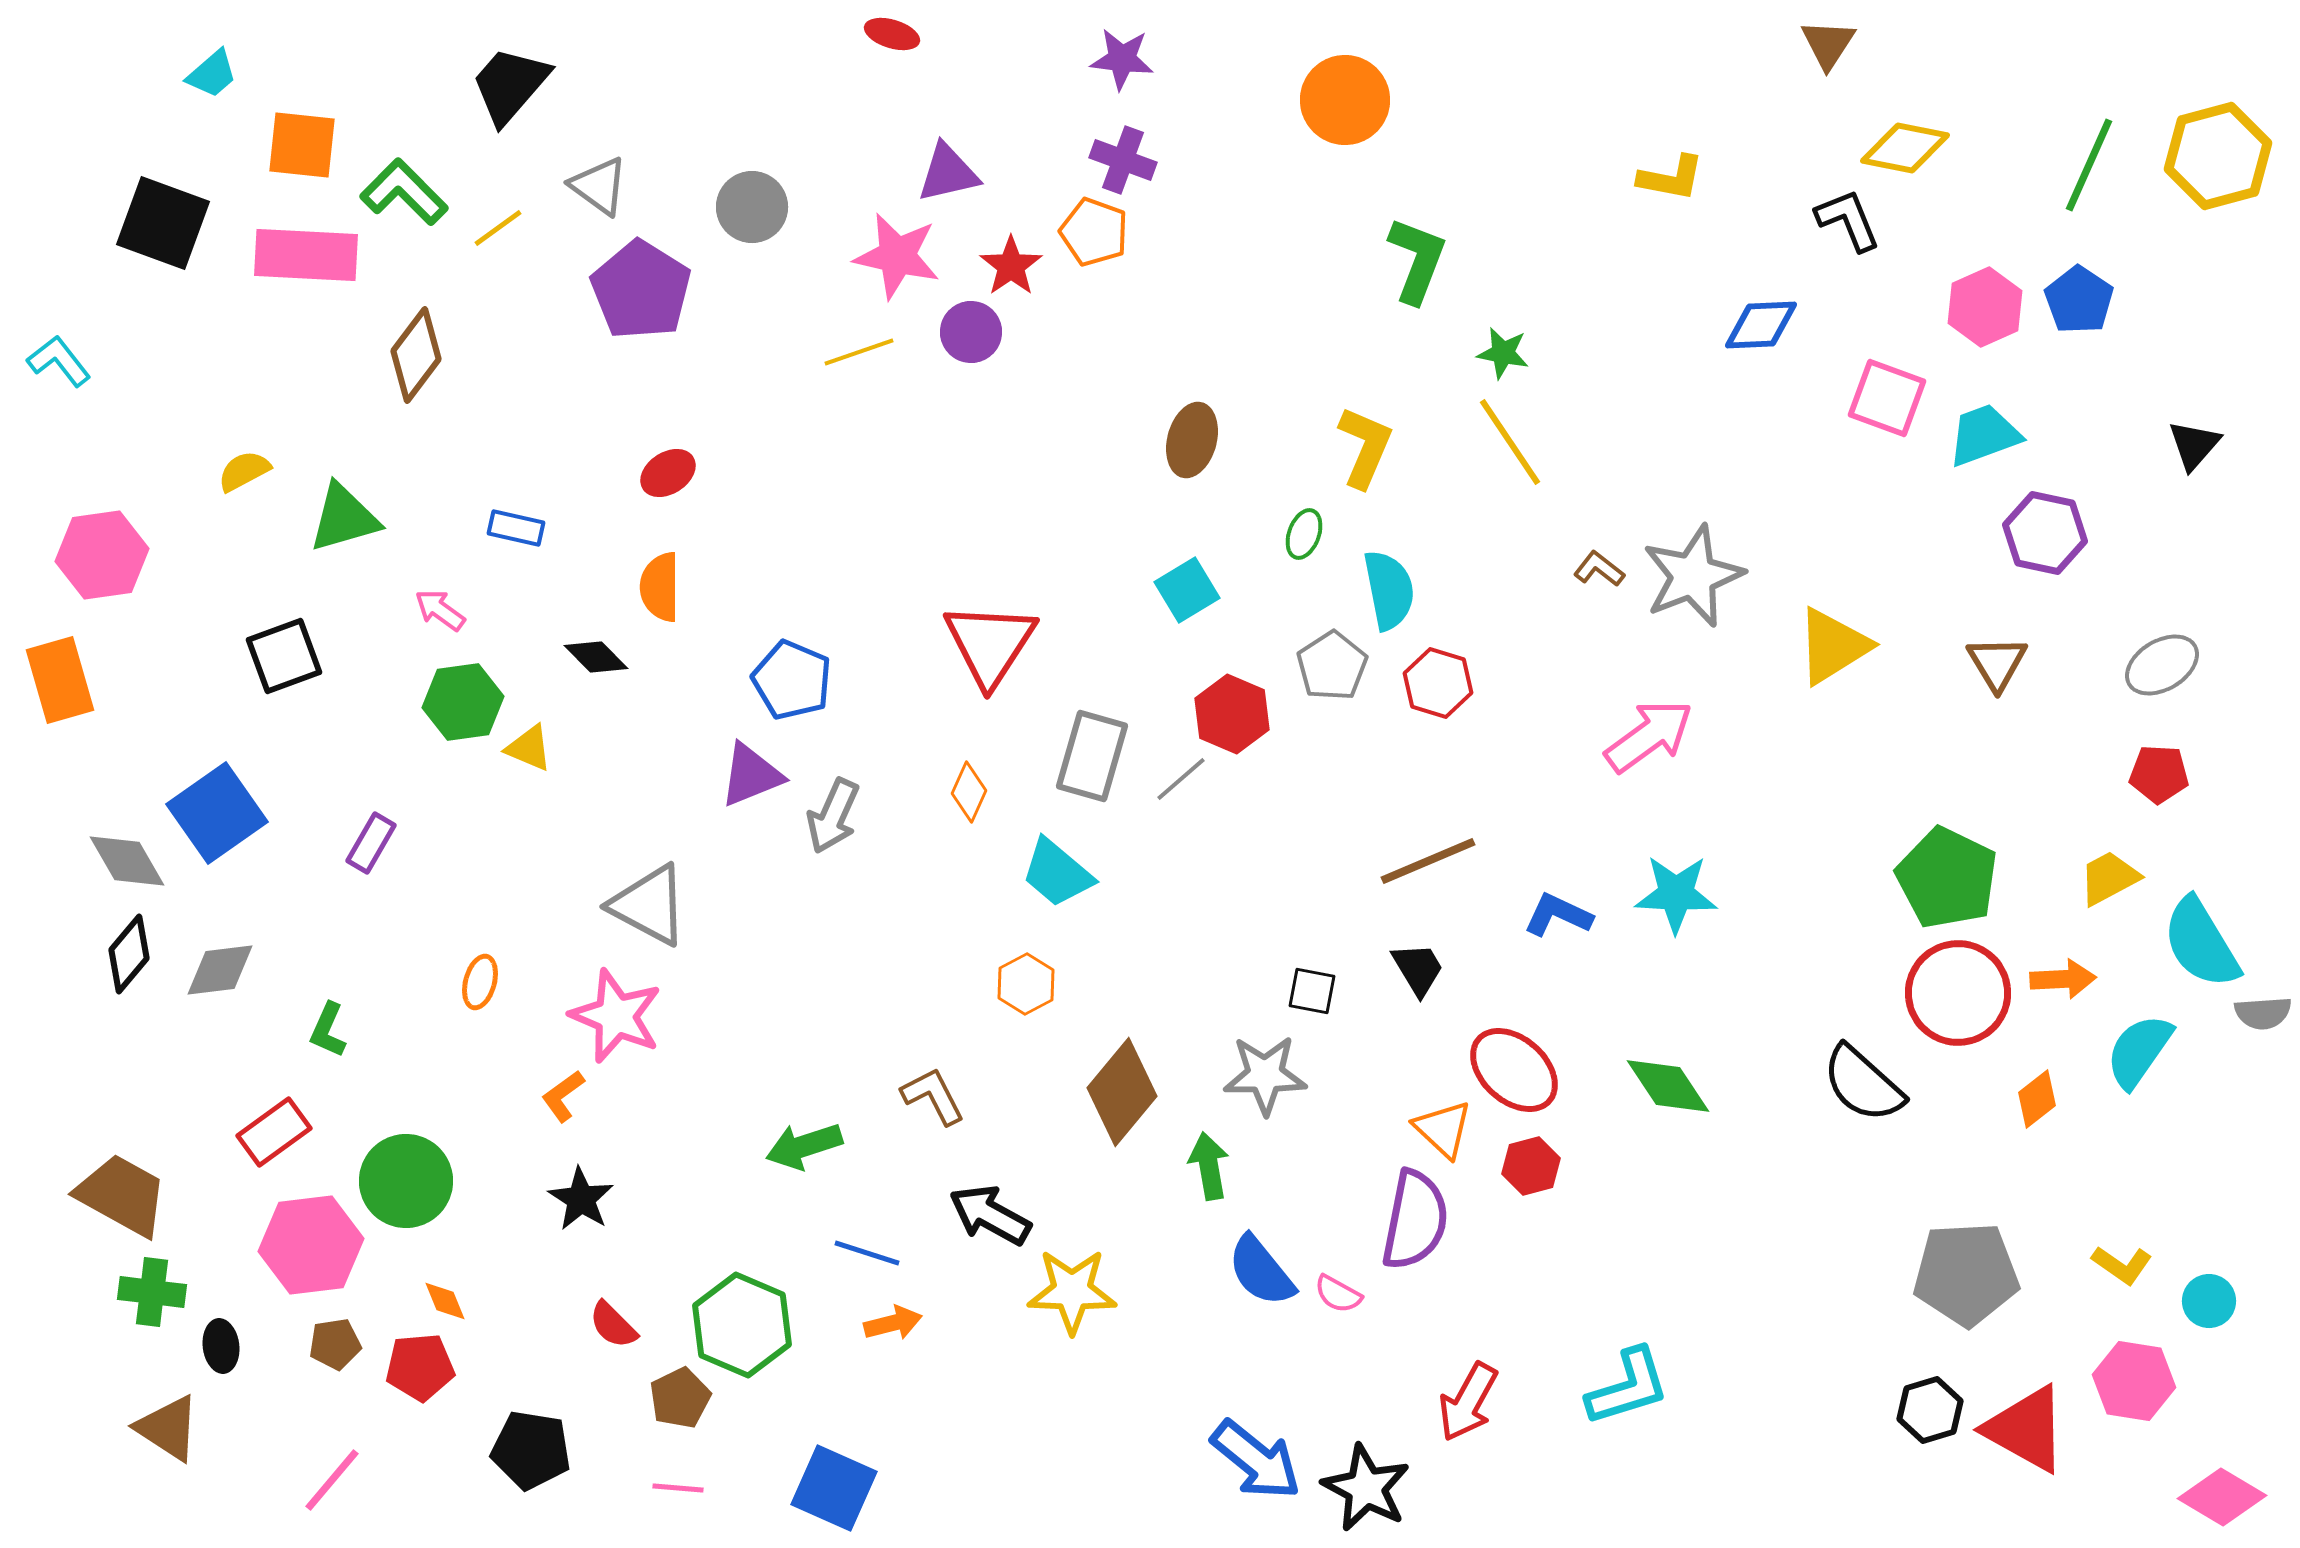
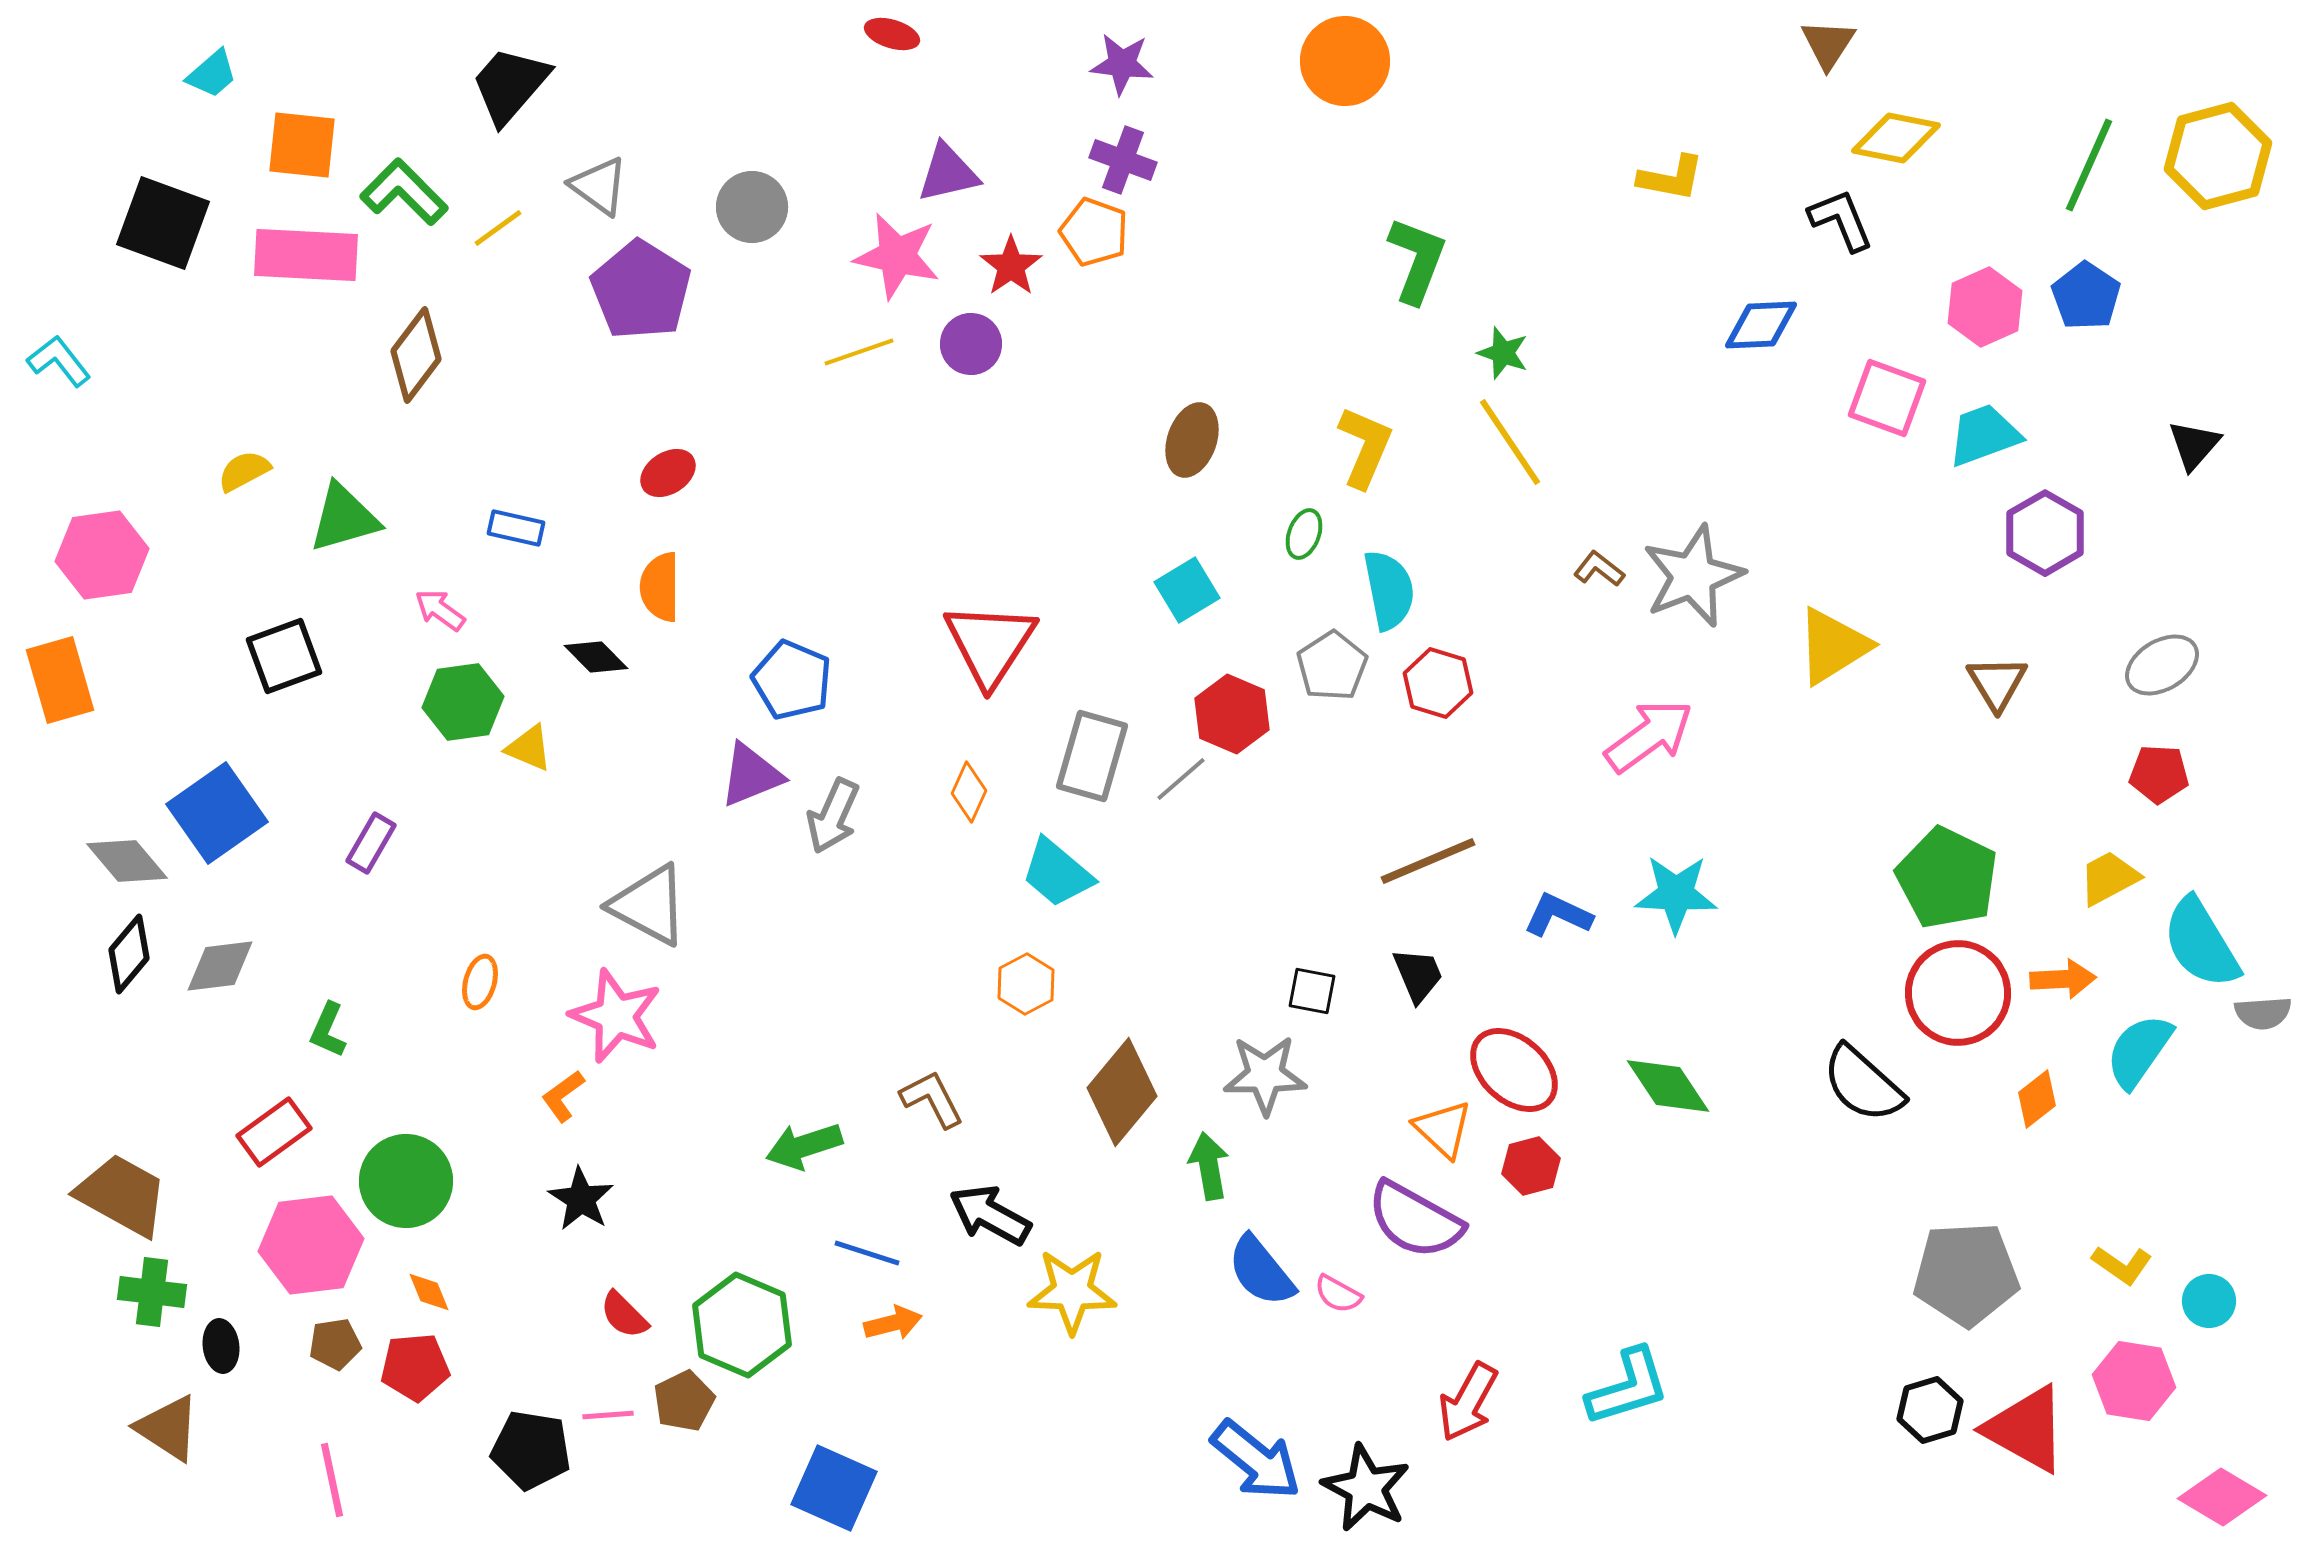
purple star at (1122, 59): moved 5 px down
orange circle at (1345, 100): moved 39 px up
yellow diamond at (1905, 148): moved 9 px left, 10 px up
black L-shape at (1848, 220): moved 7 px left
blue pentagon at (2079, 300): moved 7 px right, 4 px up
purple circle at (971, 332): moved 12 px down
green star at (1503, 353): rotated 8 degrees clockwise
brown ellipse at (1192, 440): rotated 4 degrees clockwise
purple hexagon at (2045, 533): rotated 18 degrees clockwise
brown triangle at (1997, 663): moved 20 px down
gray diamond at (127, 861): rotated 10 degrees counterclockwise
black trapezoid at (1418, 969): moved 6 px down; rotated 8 degrees clockwise
gray diamond at (220, 970): moved 4 px up
brown L-shape at (933, 1096): moved 1 px left, 3 px down
purple semicircle at (1415, 1220): rotated 108 degrees clockwise
orange diamond at (445, 1301): moved 16 px left, 9 px up
red semicircle at (613, 1325): moved 11 px right, 10 px up
red pentagon at (420, 1367): moved 5 px left
brown pentagon at (680, 1398): moved 4 px right, 3 px down
pink line at (332, 1480): rotated 52 degrees counterclockwise
pink line at (678, 1488): moved 70 px left, 73 px up; rotated 9 degrees counterclockwise
